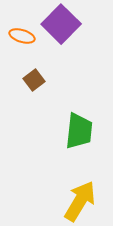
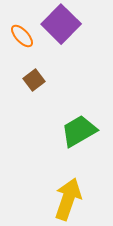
orange ellipse: rotated 30 degrees clockwise
green trapezoid: rotated 126 degrees counterclockwise
yellow arrow: moved 12 px left, 2 px up; rotated 12 degrees counterclockwise
